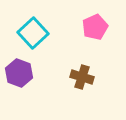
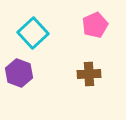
pink pentagon: moved 2 px up
brown cross: moved 7 px right, 3 px up; rotated 20 degrees counterclockwise
